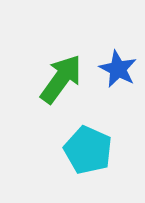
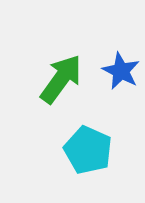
blue star: moved 3 px right, 2 px down
